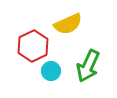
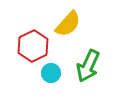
yellow semicircle: rotated 24 degrees counterclockwise
cyan circle: moved 2 px down
